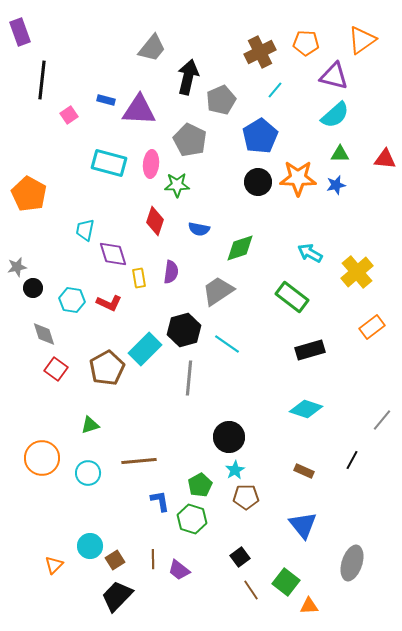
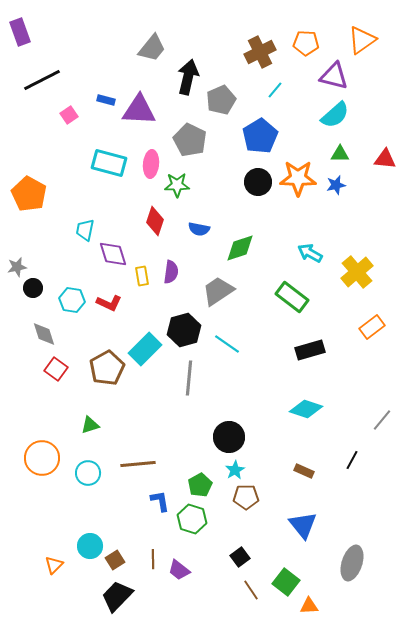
black line at (42, 80): rotated 57 degrees clockwise
yellow rectangle at (139, 278): moved 3 px right, 2 px up
brown line at (139, 461): moved 1 px left, 3 px down
